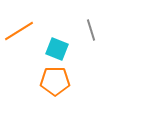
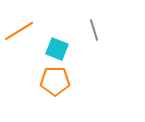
gray line: moved 3 px right
